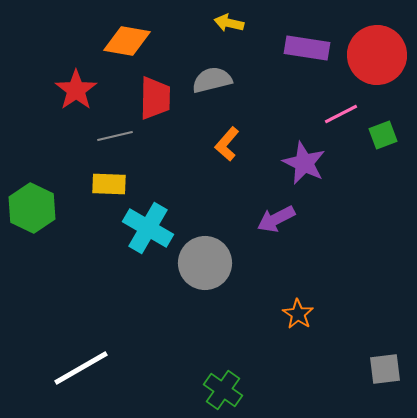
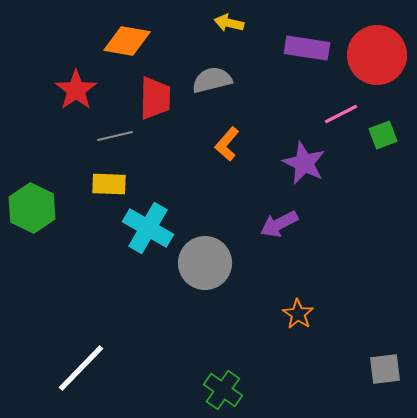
purple arrow: moved 3 px right, 5 px down
white line: rotated 16 degrees counterclockwise
